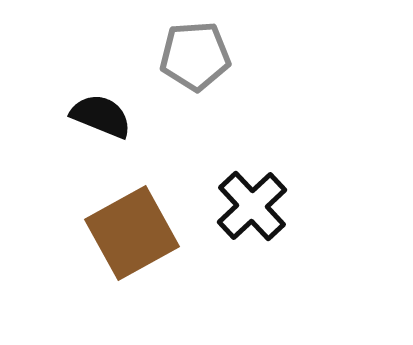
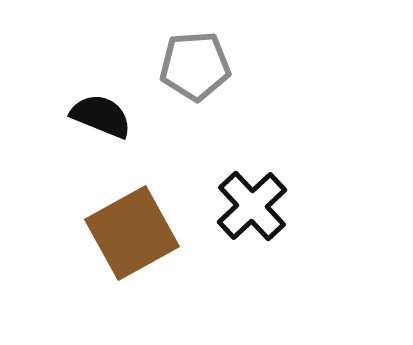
gray pentagon: moved 10 px down
